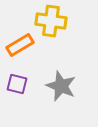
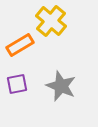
yellow cross: rotated 32 degrees clockwise
purple square: rotated 25 degrees counterclockwise
